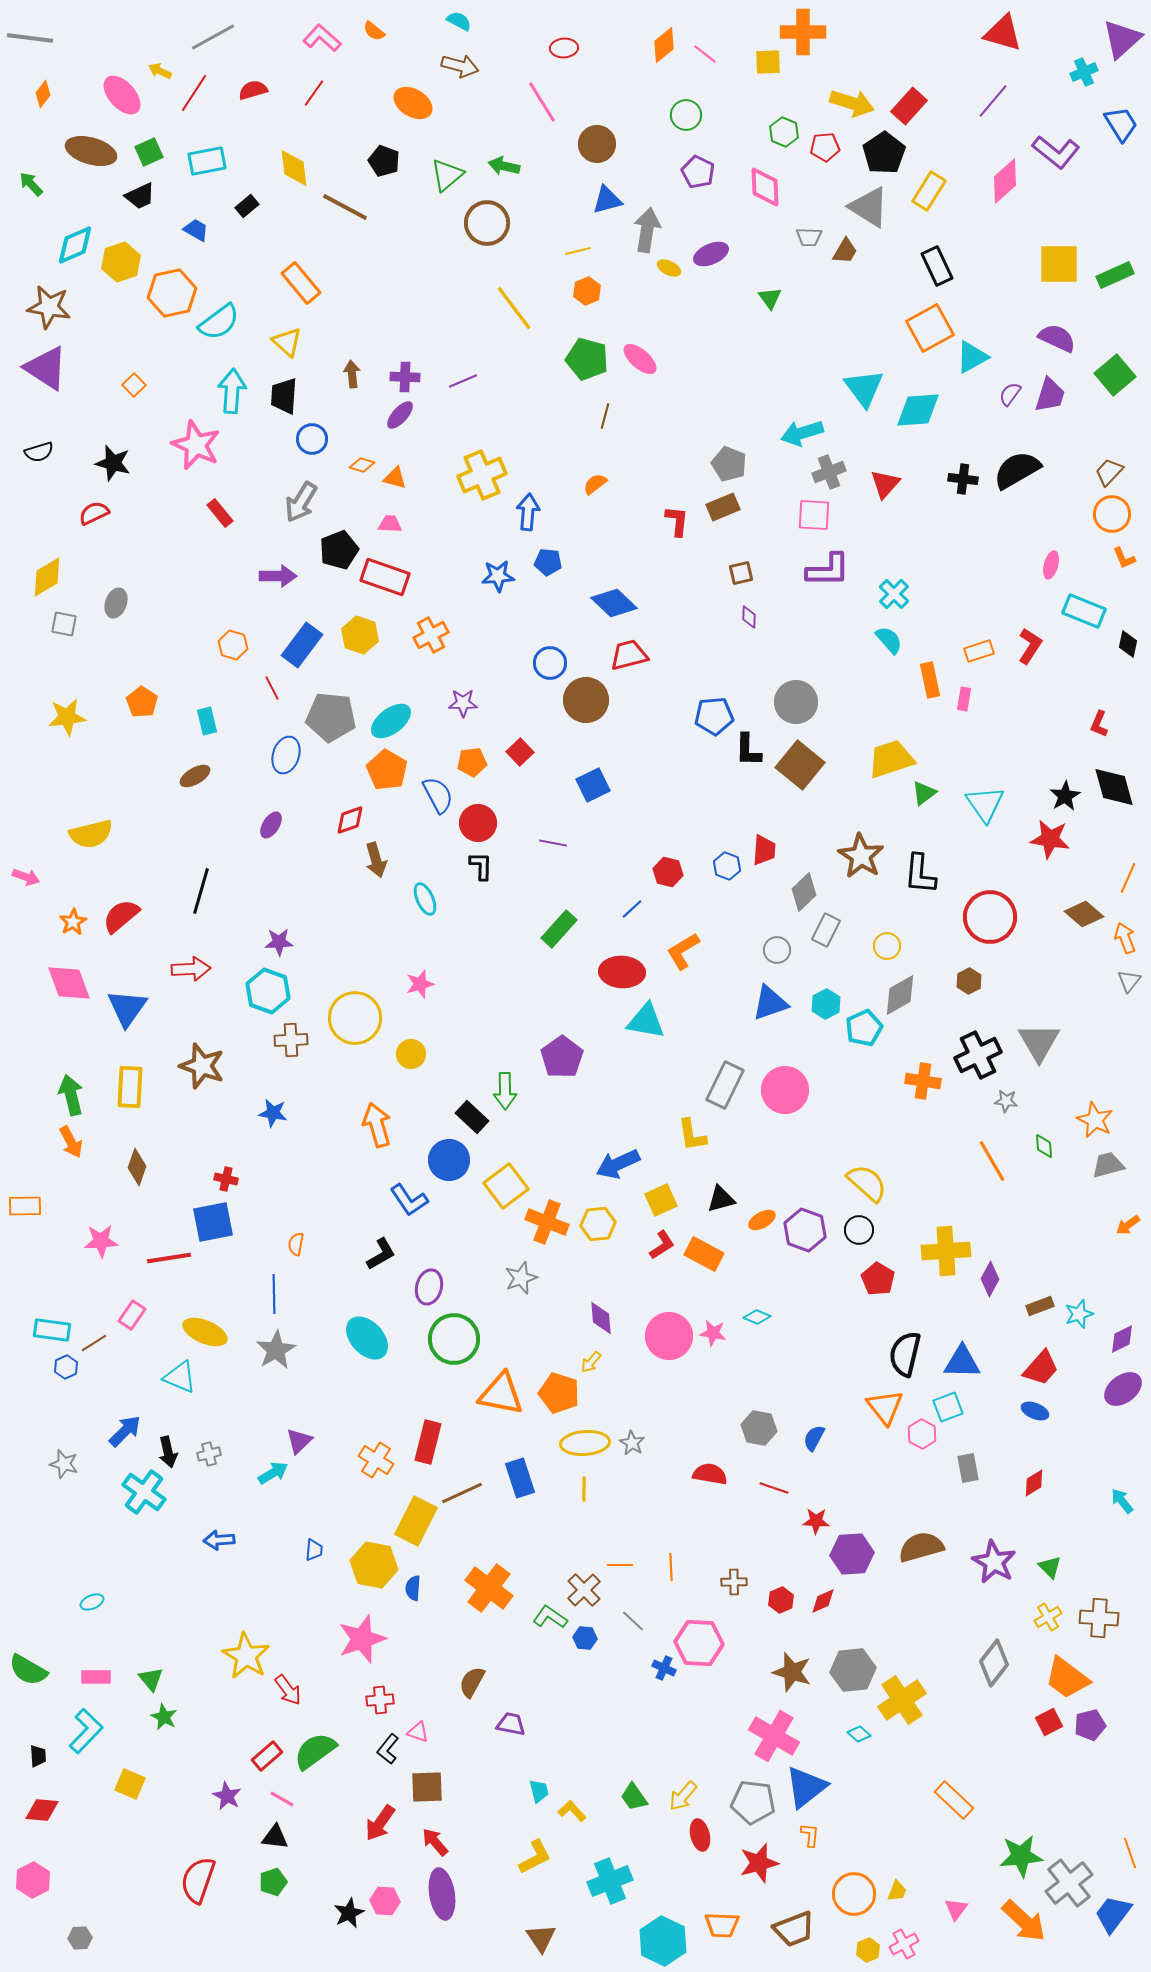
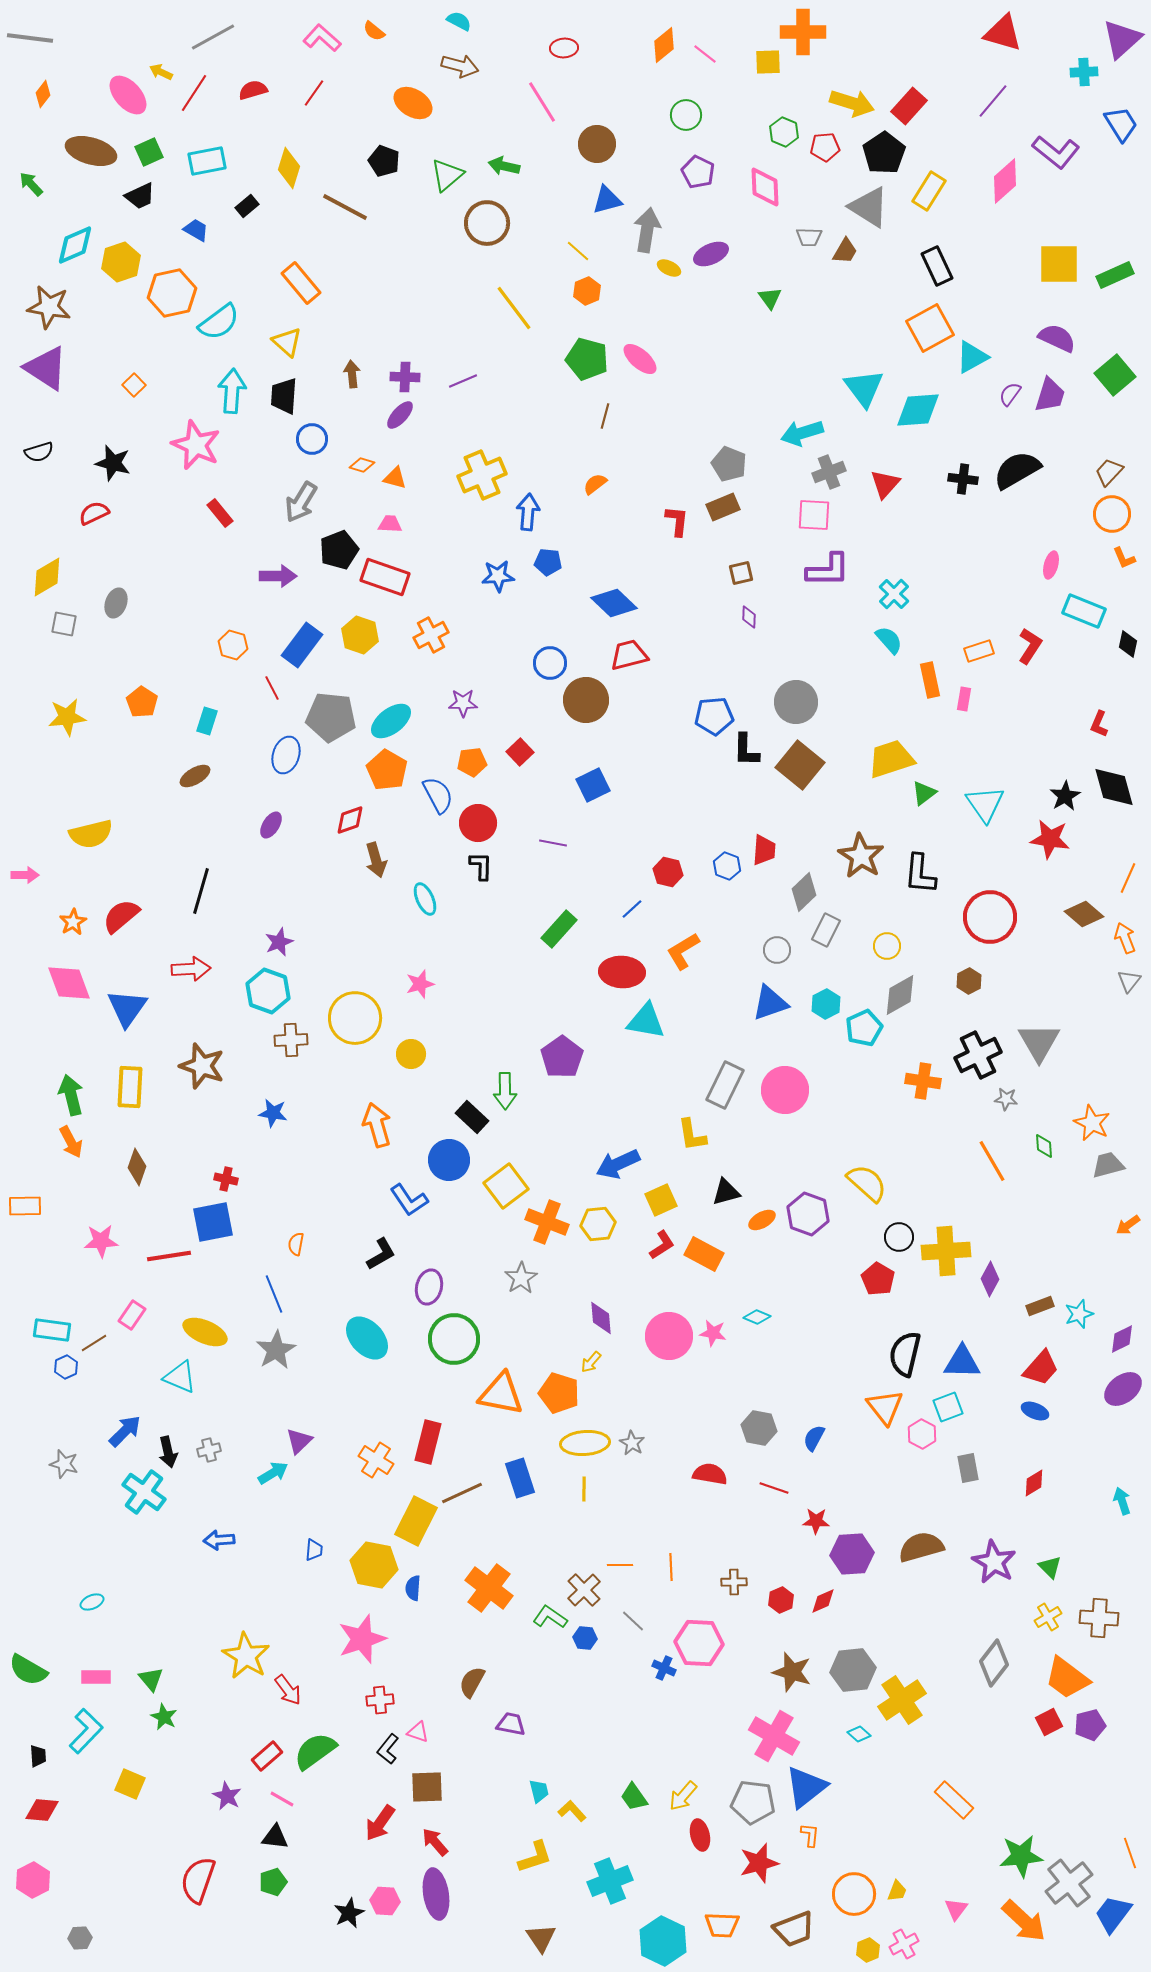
yellow arrow at (160, 71): moved 1 px right, 1 px down
cyan cross at (1084, 72): rotated 20 degrees clockwise
pink ellipse at (122, 95): moved 6 px right
yellow diamond at (294, 168): moved 5 px left; rotated 24 degrees clockwise
yellow line at (578, 251): rotated 55 degrees clockwise
cyan rectangle at (207, 721): rotated 32 degrees clockwise
black L-shape at (748, 750): moved 2 px left
pink arrow at (26, 877): moved 1 px left, 2 px up; rotated 20 degrees counterclockwise
purple star at (279, 942): rotated 20 degrees counterclockwise
gray star at (1006, 1101): moved 2 px up
orange star at (1095, 1120): moved 3 px left, 3 px down
black triangle at (721, 1199): moved 5 px right, 7 px up
purple hexagon at (805, 1230): moved 3 px right, 16 px up
black circle at (859, 1230): moved 40 px right, 7 px down
red line at (169, 1258): moved 2 px up
gray star at (521, 1278): rotated 12 degrees counterclockwise
blue line at (274, 1294): rotated 21 degrees counterclockwise
gray cross at (209, 1454): moved 4 px up
cyan arrow at (1122, 1501): rotated 20 degrees clockwise
yellow L-shape at (535, 1857): rotated 9 degrees clockwise
purple ellipse at (442, 1894): moved 6 px left
